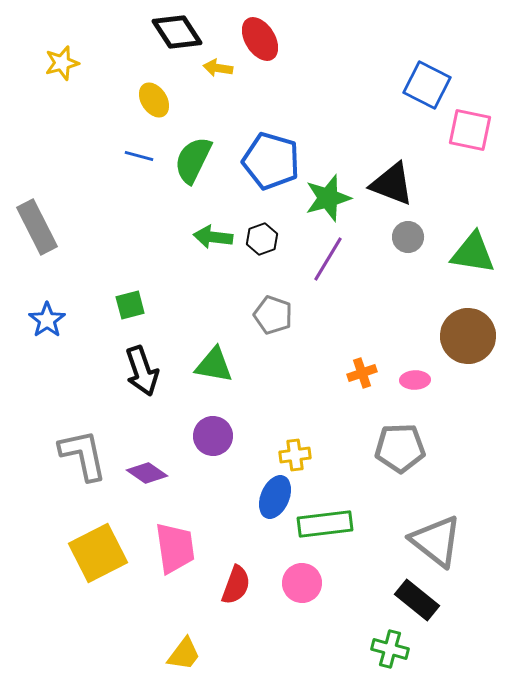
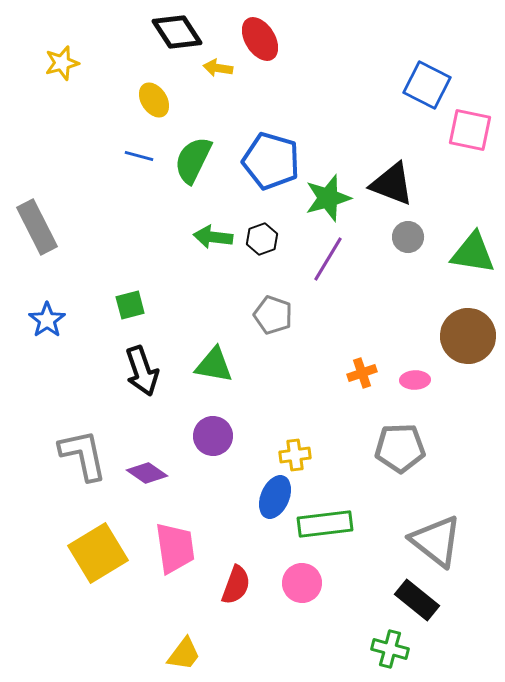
yellow square at (98, 553): rotated 4 degrees counterclockwise
